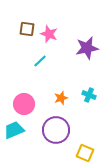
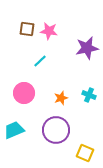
pink star: moved 3 px up; rotated 12 degrees counterclockwise
pink circle: moved 11 px up
